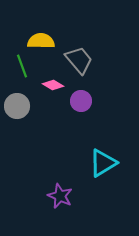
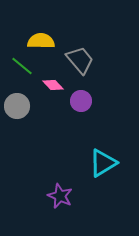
gray trapezoid: moved 1 px right
green line: rotated 30 degrees counterclockwise
pink diamond: rotated 15 degrees clockwise
